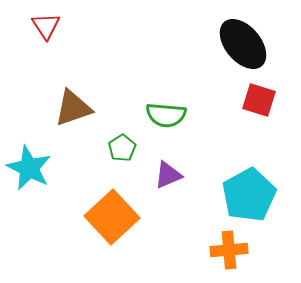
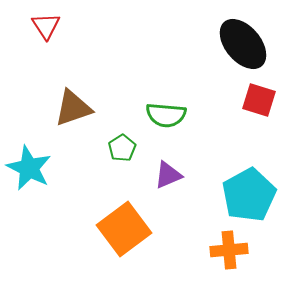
orange square: moved 12 px right, 12 px down; rotated 6 degrees clockwise
